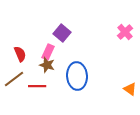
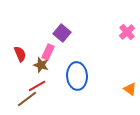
pink cross: moved 2 px right
brown star: moved 6 px left
brown line: moved 13 px right, 20 px down
red line: rotated 30 degrees counterclockwise
